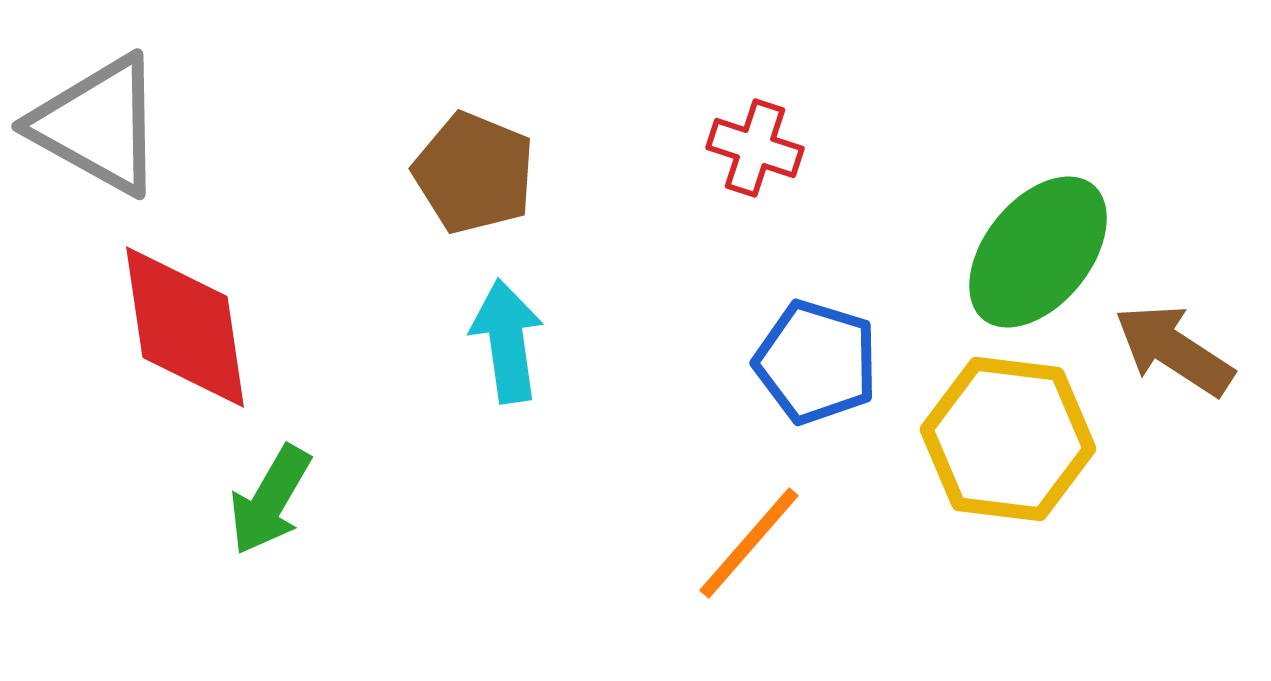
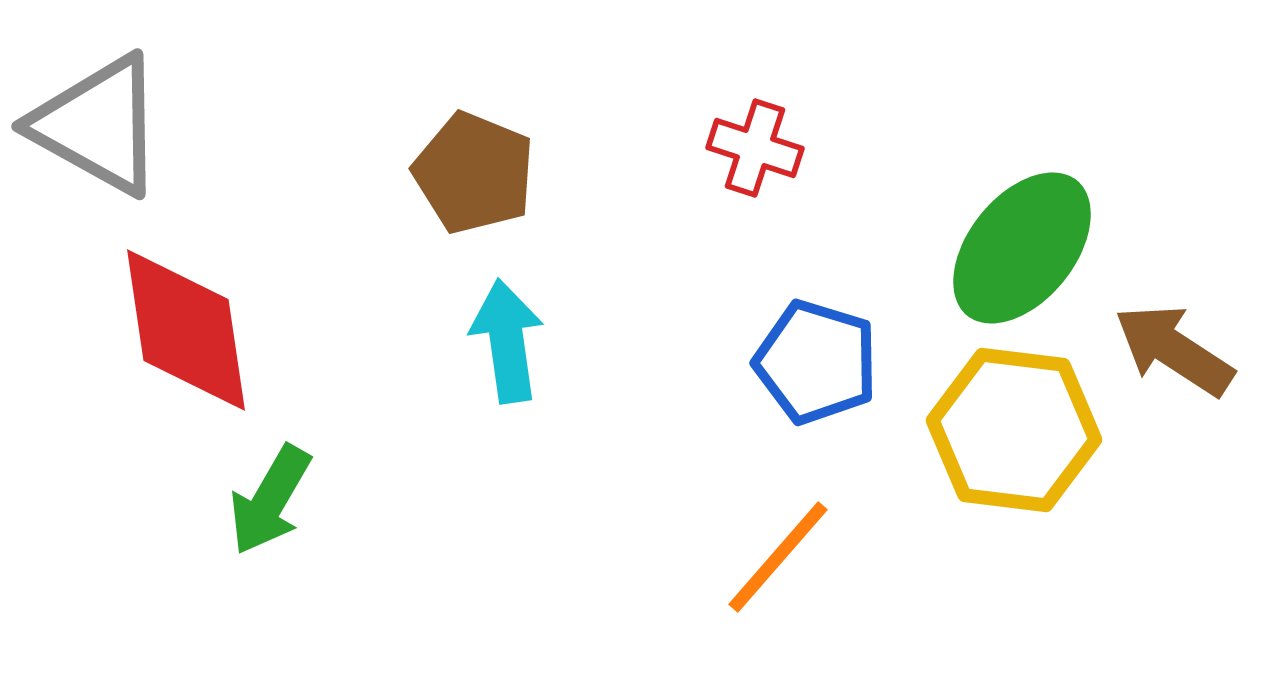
green ellipse: moved 16 px left, 4 px up
red diamond: moved 1 px right, 3 px down
yellow hexagon: moved 6 px right, 9 px up
orange line: moved 29 px right, 14 px down
